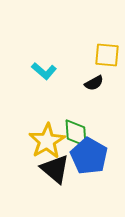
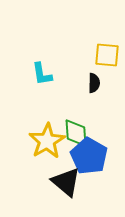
cyan L-shape: moved 2 px left, 3 px down; rotated 40 degrees clockwise
black semicircle: rotated 60 degrees counterclockwise
black triangle: moved 11 px right, 13 px down
